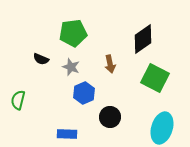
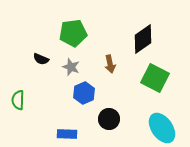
green semicircle: rotated 12 degrees counterclockwise
black circle: moved 1 px left, 2 px down
cyan ellipse: rotated 52 degrees counterclockwise
